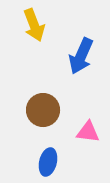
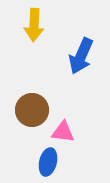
yellow arrow: rotated 24 degrees clockwise
brown circle: moved 11 px left
pink triangle: moved 25 px left
